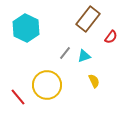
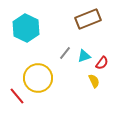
brown rectangle: rotated 30 degrees clockwise
red semicircle: moved 9 px left, 26 px down
yellow circle: moved 9 px left, 7 px up
red line: moved 1 px left, 1 px up
